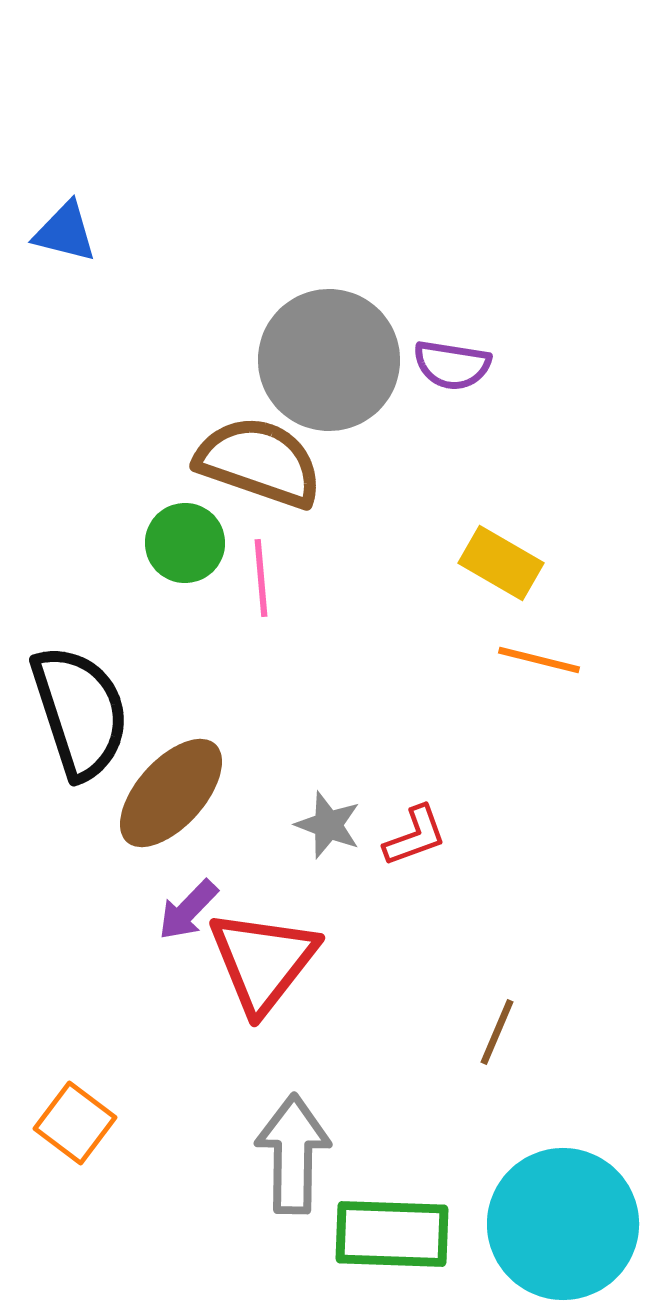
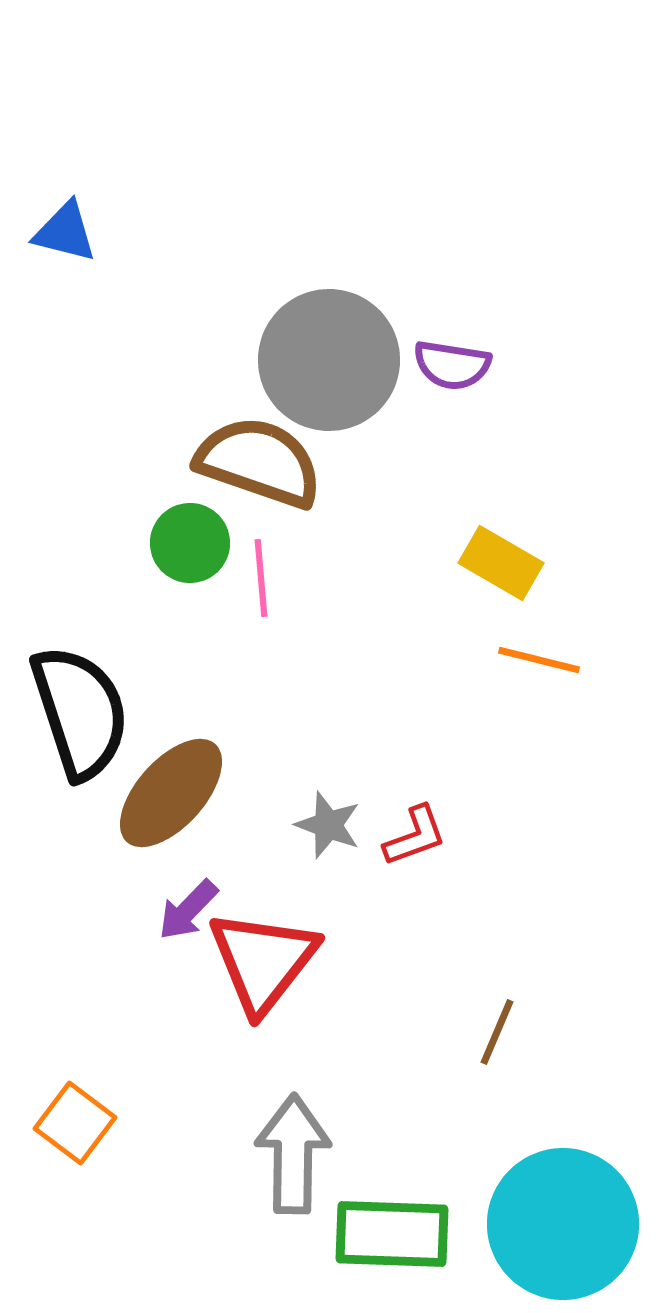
green circle: moved 5 px right
